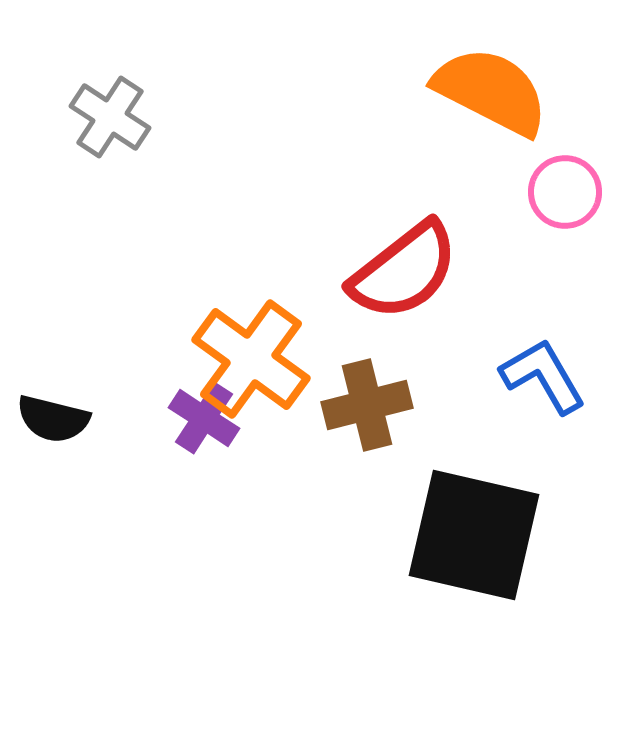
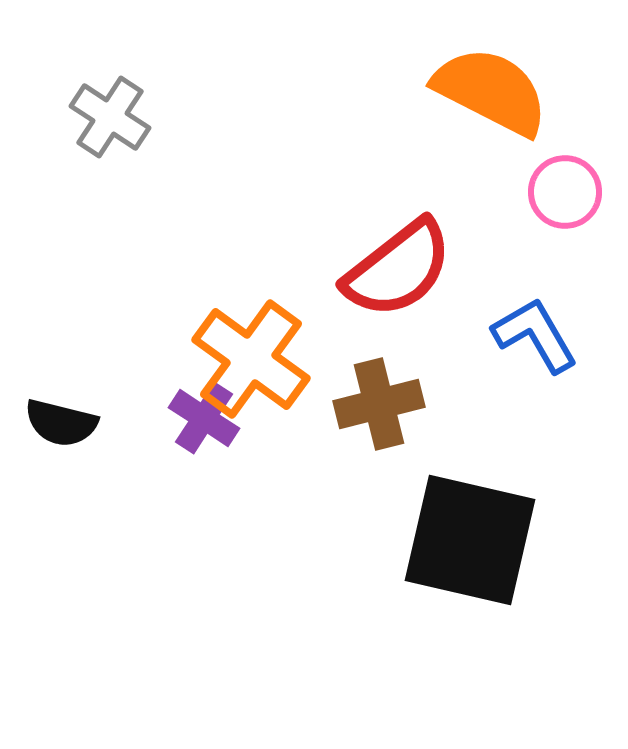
red semicircle: moved 6 px left, 2 px up
blue L-shape: moved 8 px left, 41 px up
brown cross: moved 12 px right, 1 px up
black semicircle: moved 8 px right, 4 px down
black square: moved 4 px left, 5 px down
